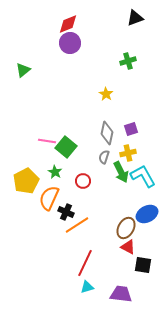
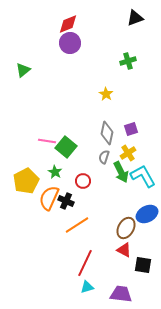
yellow cross: rotated 21 degrees counterclockwise
black cross: moved 11 px up
red triangle: moved 4 px left, 3 px down
